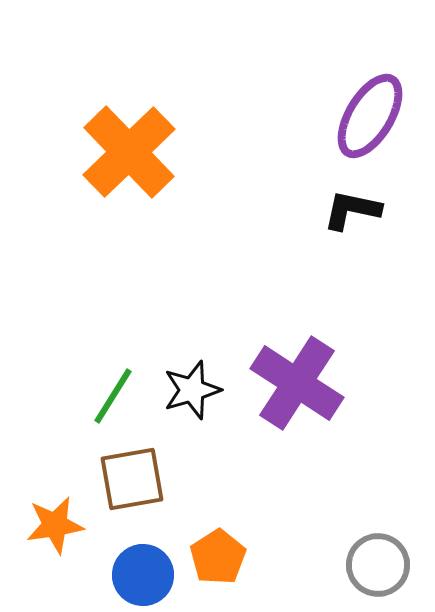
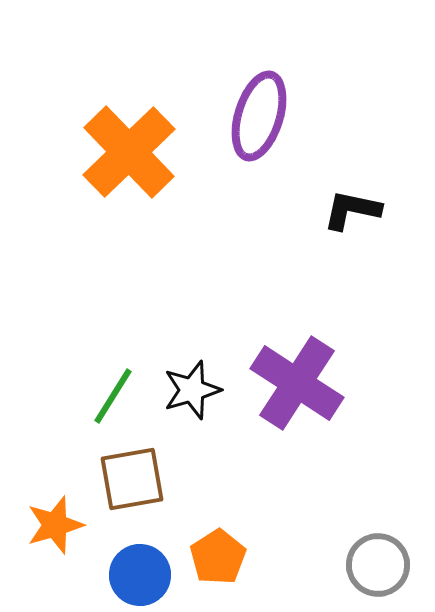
purple ellipse: moved 111 px left; rotated 14 degrees counterclockwise
orange star: rotated 8 degrees counterclockwise
blue circle: moved 3 px left
